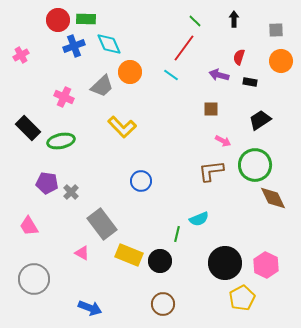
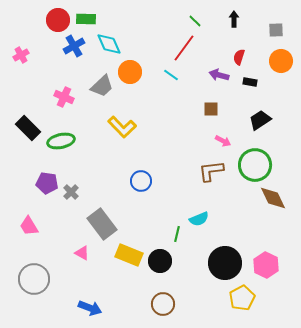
blue cross at (74, 46): rotated 10 degrees counterclockwise
